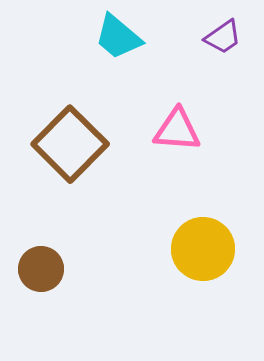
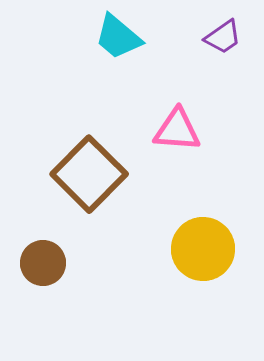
brown square: moved 19 px right, 30 px down
brown circle: moved 2 px right, 6 px up
